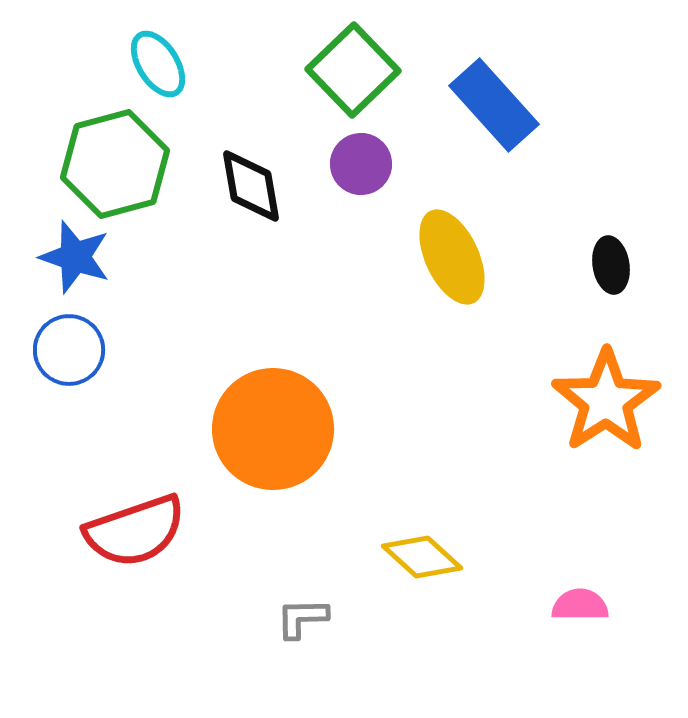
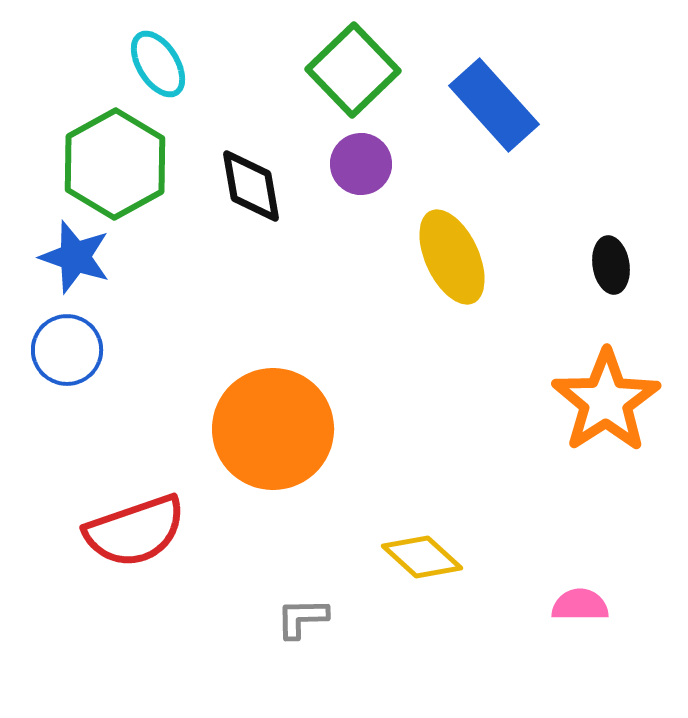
green hexagon: rotated 14 degrees counterclockwise
blue circle: moved 2 px left
